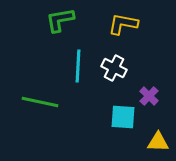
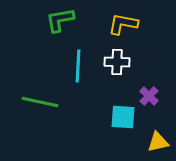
white cross: moved 3 px right, 6 px up; rotated 25 degrees counterclockwise
yellow triangle: rotated 15 degrees counterclockwise
